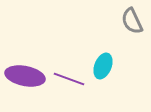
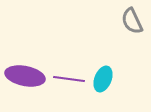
cyan ellipse: moved 13 px down
purple line: rotated 12 degrees counterclockwise
